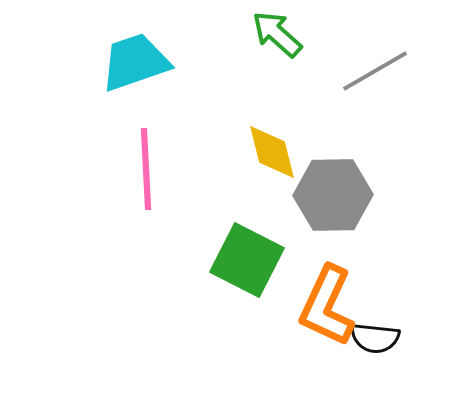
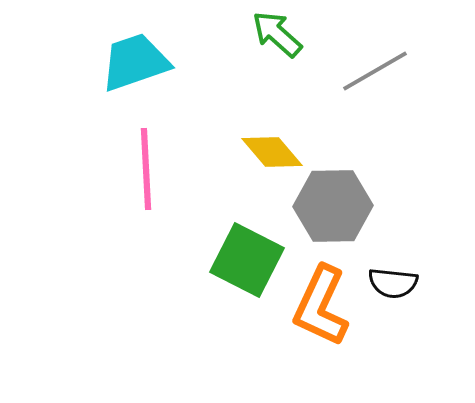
yellow diamond: rotated 26 degrees counterclockwise
gray hexagon: moved 11 px down
orange L-shape: moved 6 px left
black semicircle: moved 18 px right, 55 px up
